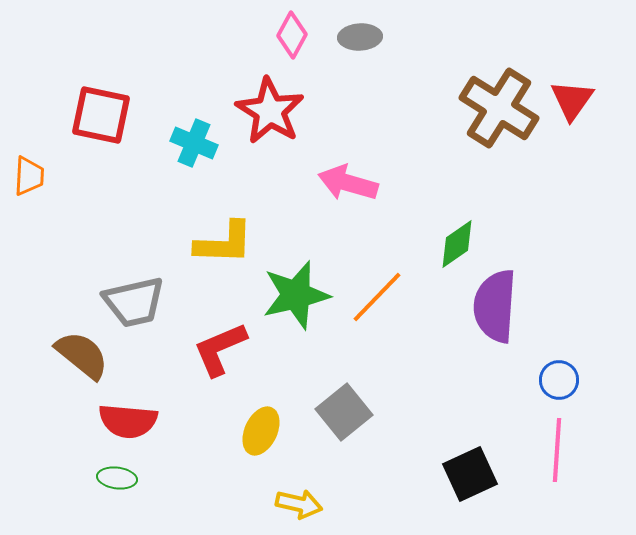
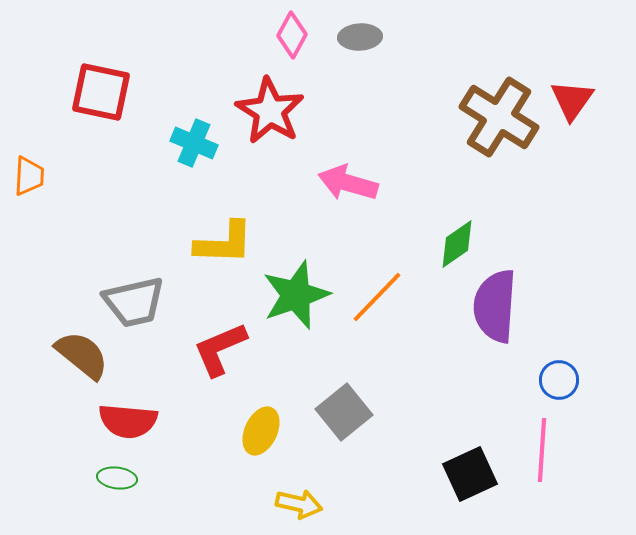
brown cross: moved 9 px down
red square: moved 23 px up
green star: rotated 6 degrees counterclockwise
pink line: moved 15 px left
